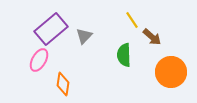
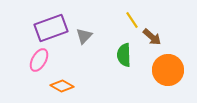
purple rectangle: moved 1 px up; rotated 20 degrees clockwise
orange circle: moved 3 px left, 2 px up
orange diamond: moved 1 px left, 2 px down; rotated 70 degrees counterclockwise
